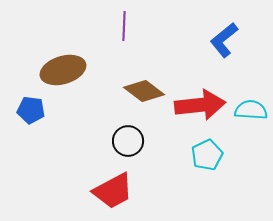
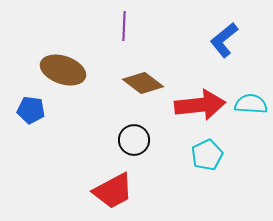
brown ellipse: rotated 36 degrees clockwise
brown diamond: moved 1 px left, 8 px up
cyan semicircle: moved 6 px up
black circle: moved 6 px right, 1 px up
